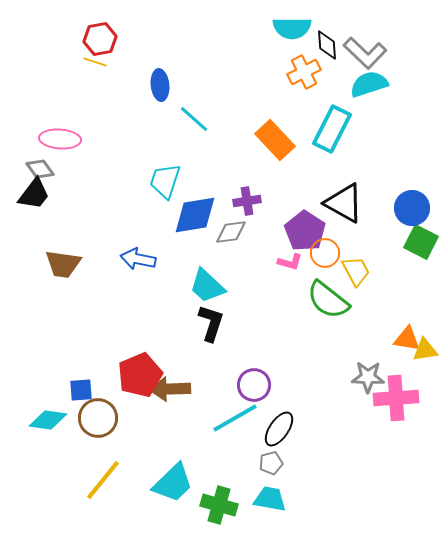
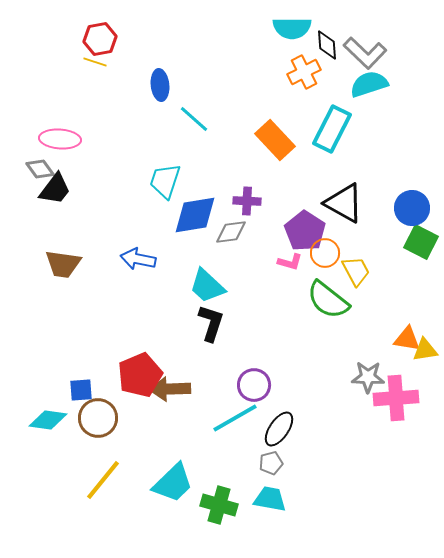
black trapezoid at (34, 194): moved 21 px right, 5 px up
purple cross at (247, 201): rotated 12 degrees clockwise
